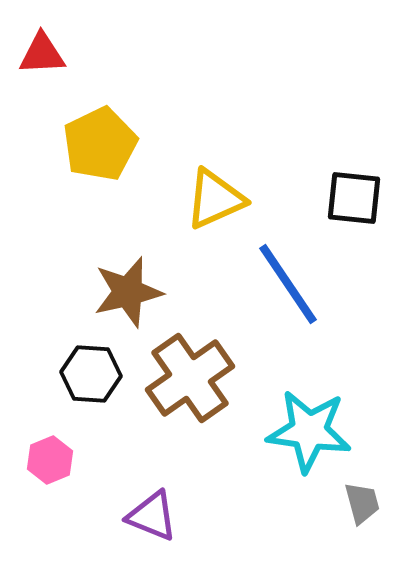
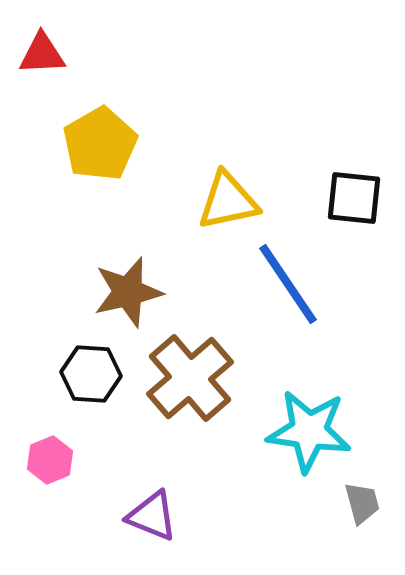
yellow pentagon: rotated 4 degrees counterclockwise
yellow triangle: moved 13 px right, 2 px down; rotated 12 degrees clockwise
brown cross: rotated 6 degrees counterclockwise
